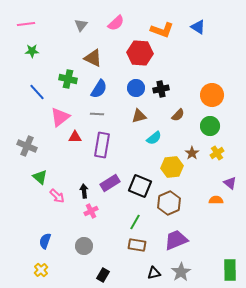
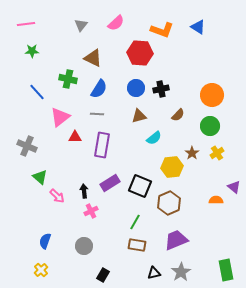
purple triangle at (230, 183): moved 4 px right, 4 px down
green rectangle at (230, 270): moved 4 px left; rotated 10 degrees counterclockwise
